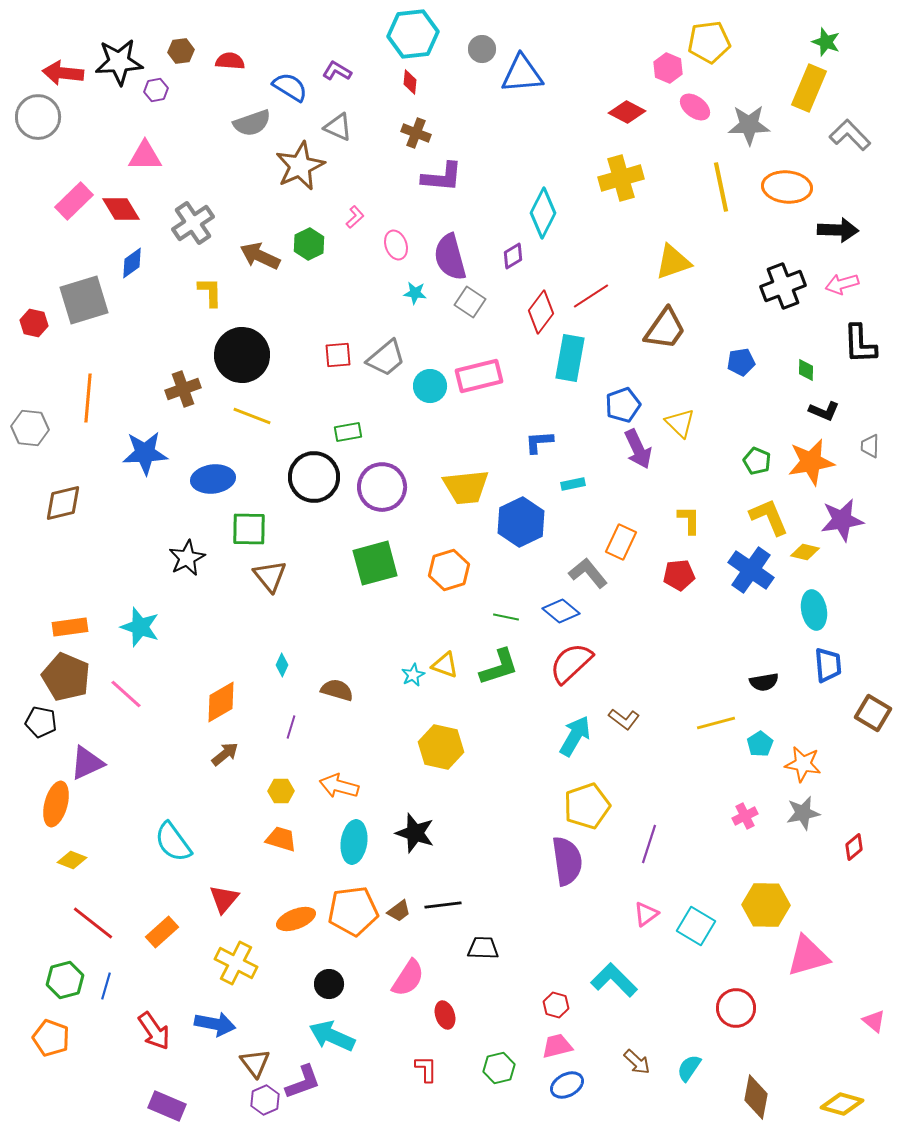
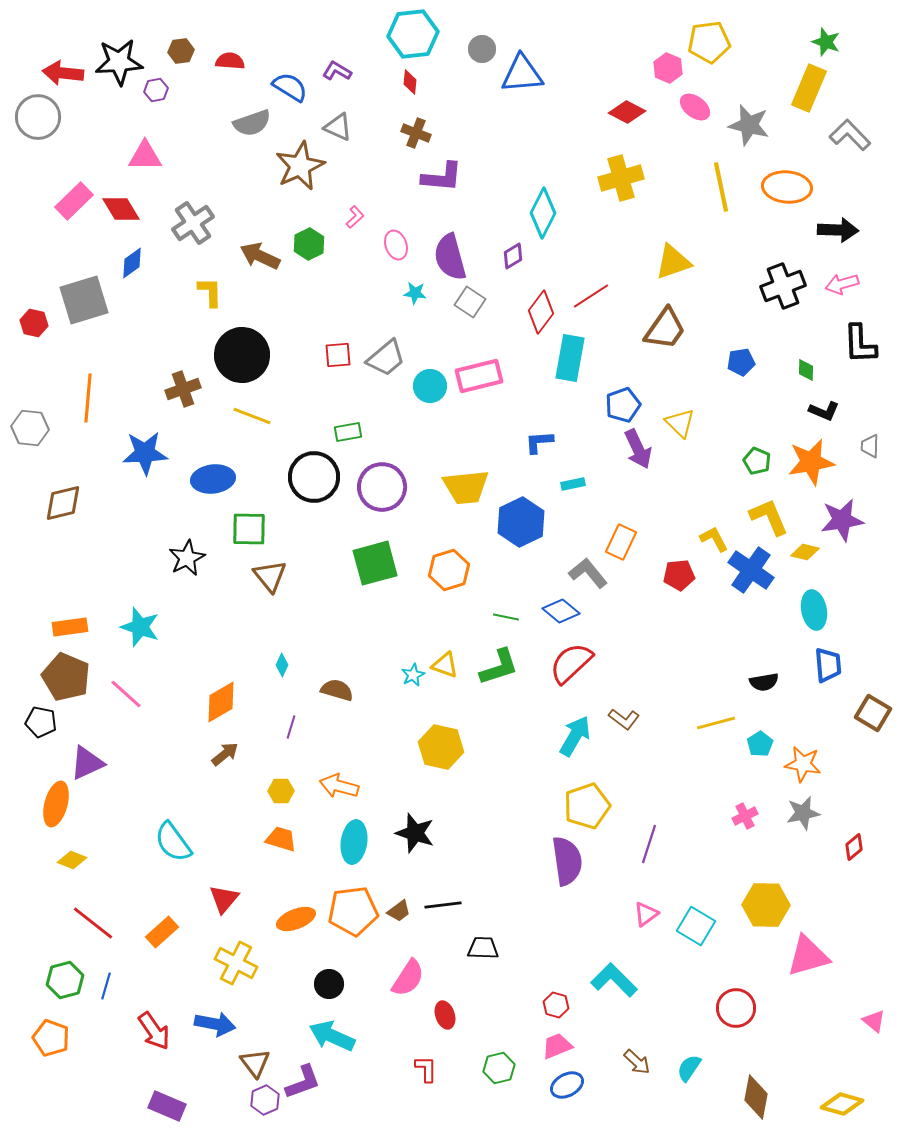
gray star at (749, 125): rotated 15 degrees clockwise
yellow L-shape at (689, 520): moved 25 px right, 19 px down; rotated 28 degrees counterclockwise
pink trapezoid at (557, 1046): rotated 8 degrees counterclockwise
